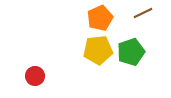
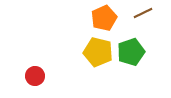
orange pentagon: moved 4 px right
yellow pentagon: moved 2 px down; rotated 20 degrees clockwise
